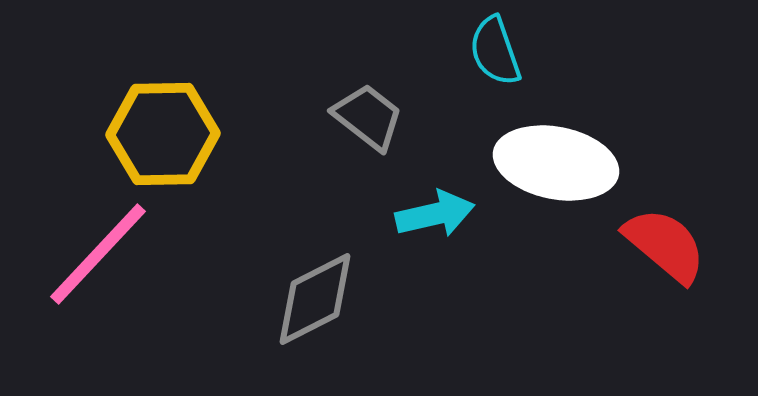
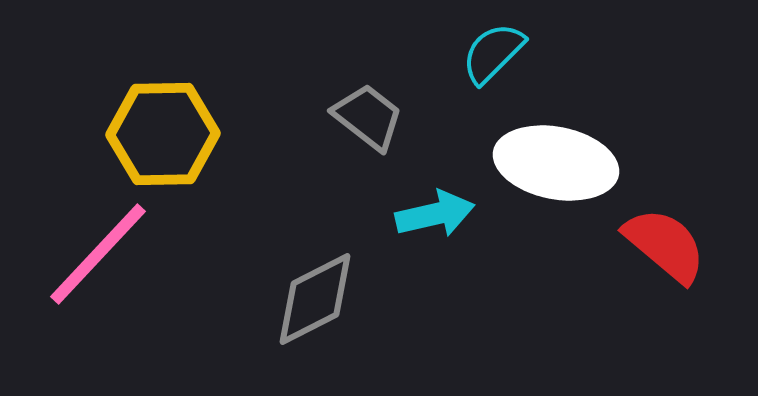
cyan semicircle: moved 2 px left, 2 px down; rotated 64 degrees clockwise
